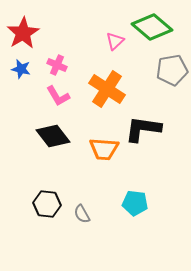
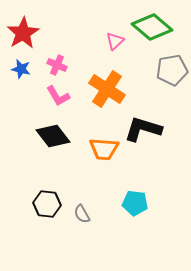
black L-shape: rotated 9 degrees clockwise
